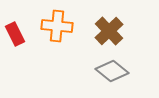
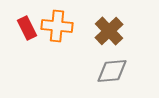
red rectangle: moved 12 px right, 6 px up
gray diamond: rotated 44 degrees counterclockwise
